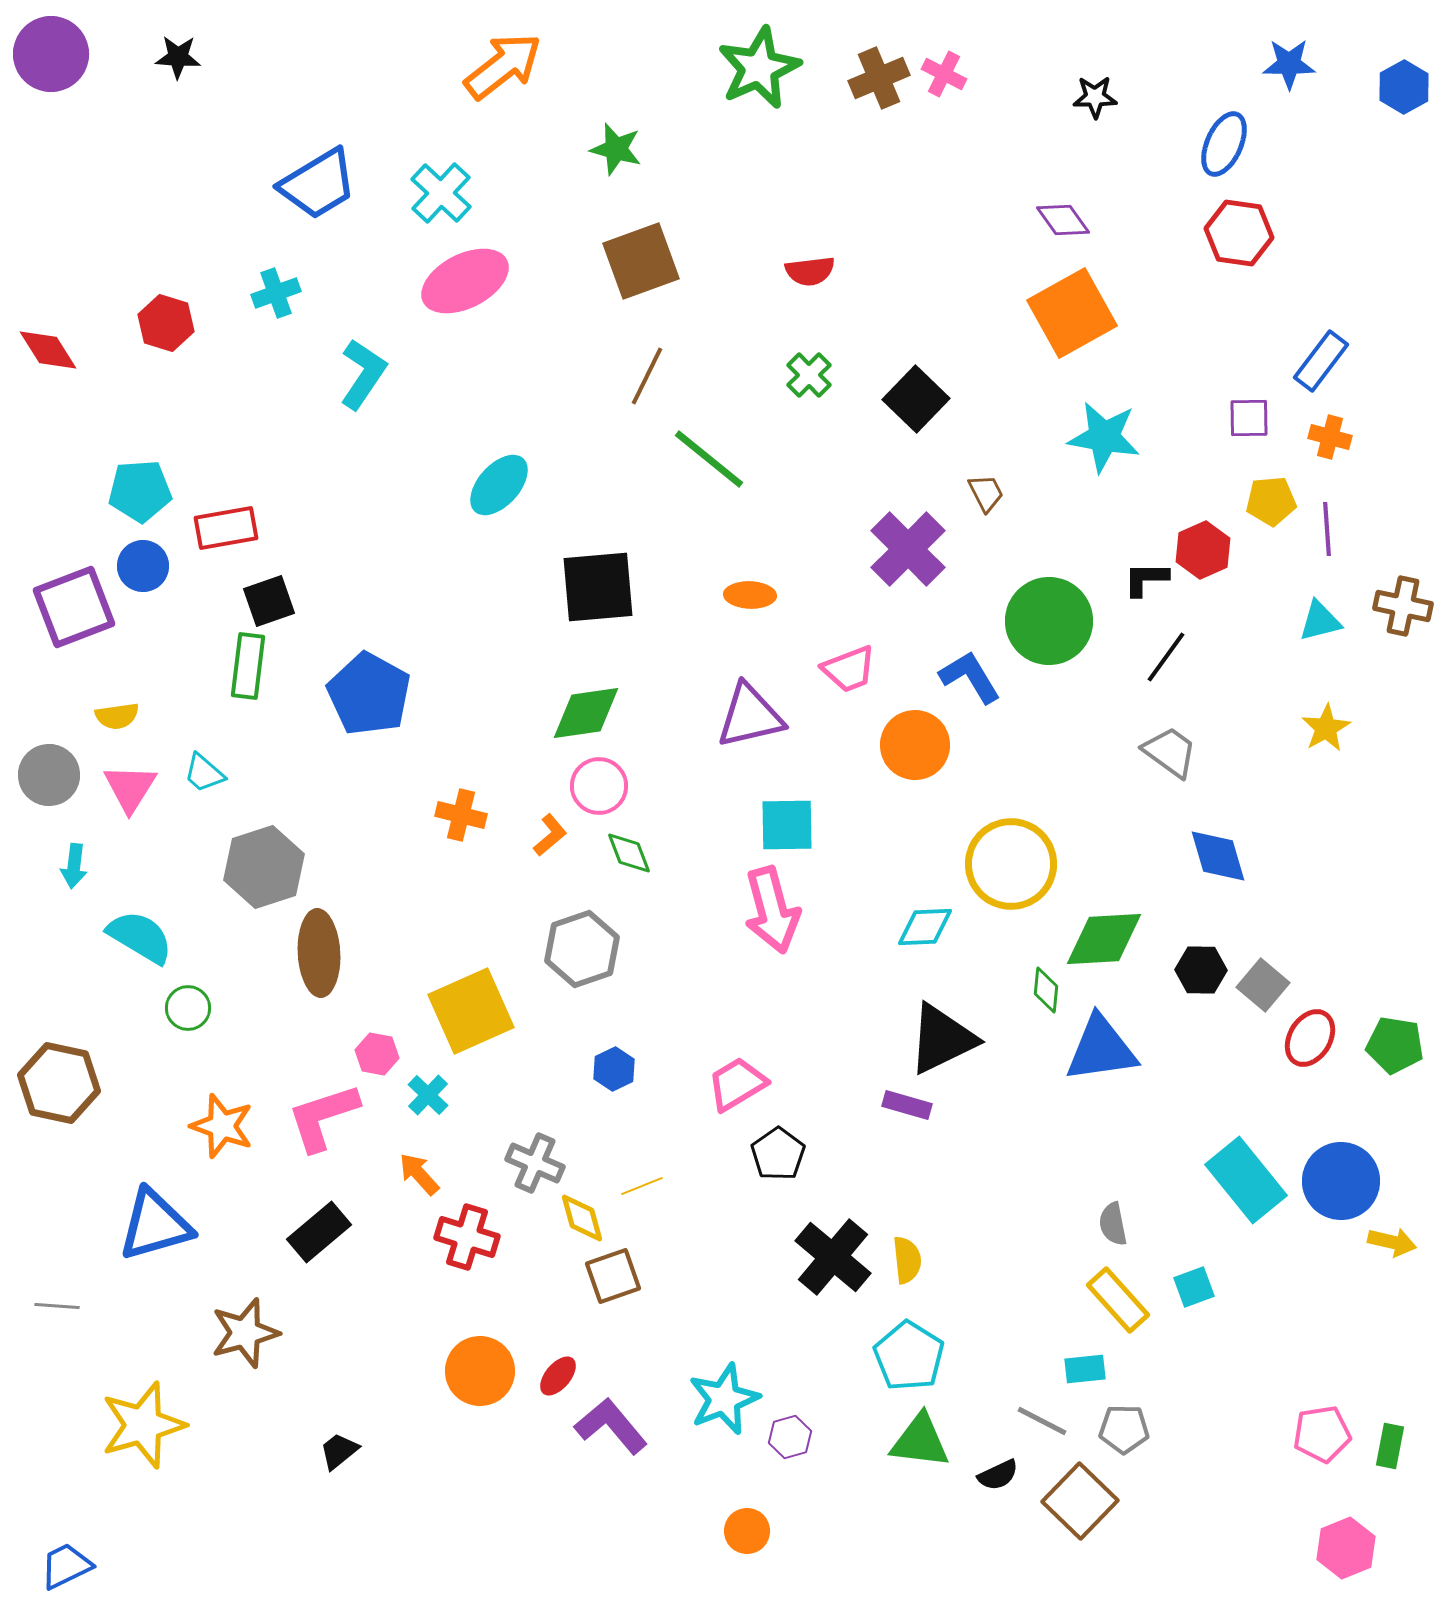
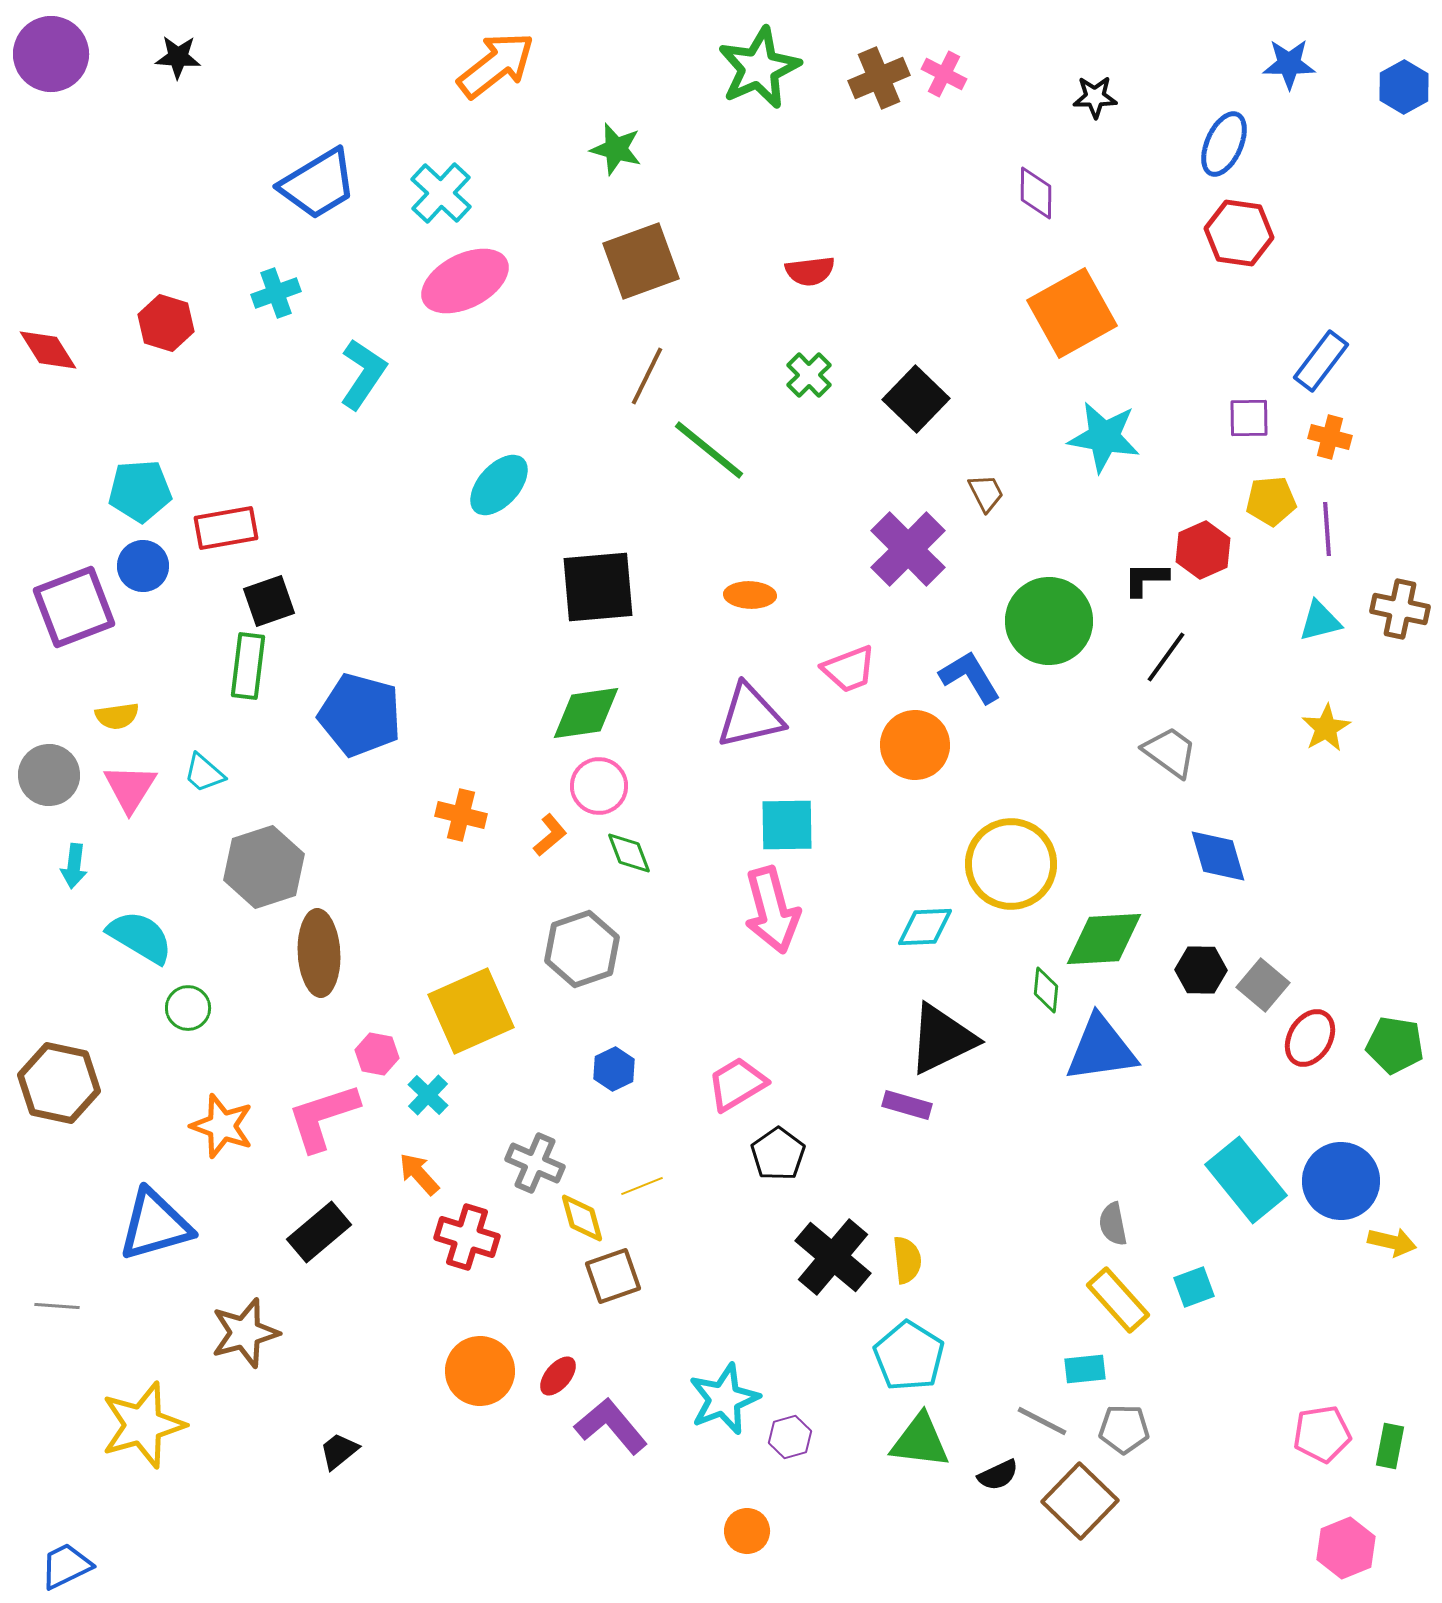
orange arrow at (503, 66): moved 7 px left, 1 px up
purple diamond at (1063, 220): moved 27 px left, 27 px up; rotated 36 degrees clockwise
green line at (709, 459): moved 9 px up
brown cross at (1403, 606): moved 3 px left, 3 px down
blue pentagon at (369, 694): moved 9 px left, 21 px down; rotated 14 degrees counterclockwise
